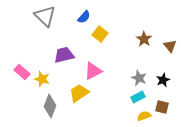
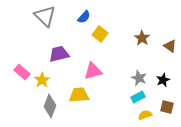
brown star: moved 2 px left, 1 px up
brown triangle: rotated 16 degrees counterclockwise
purple trapezoid: moved 5 px left, 1 px up
pink triangle: rotated 12 degrees clockwise
yellow star: moved 1 px down; rotated 21 degrees clockwise
yellow trapezoid: moved 2 px down; rotated 30 degrees clockwise
brown square: moved 5 px right
yellow semicircle: moved 1 px right, 1 px up
